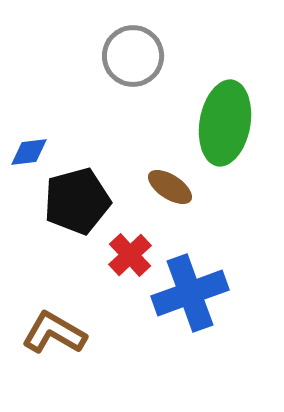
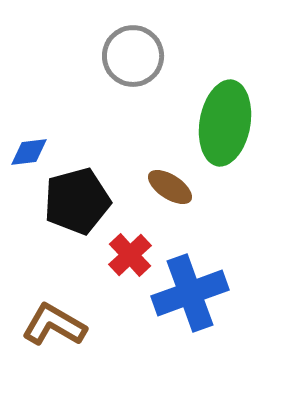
brown L-shape: moved 8 px up
